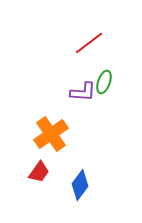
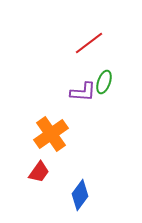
blue diamond: moved 10 px down
